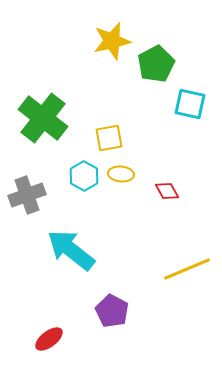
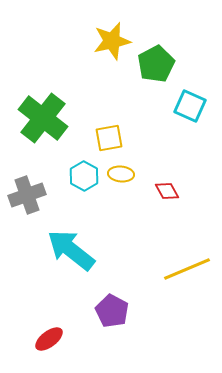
cyan square: moved 2 px down; rotated 12 degrees clockwise
